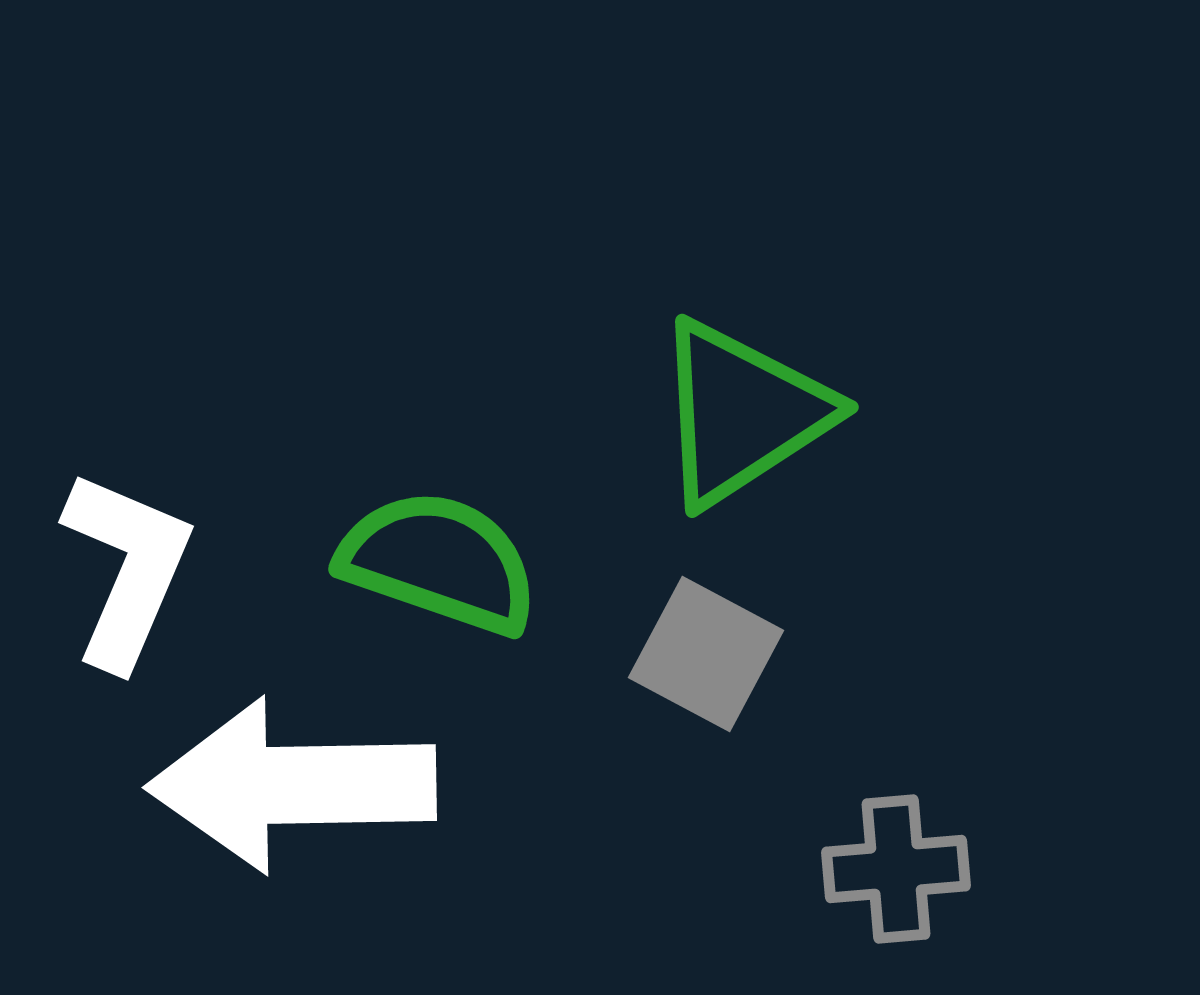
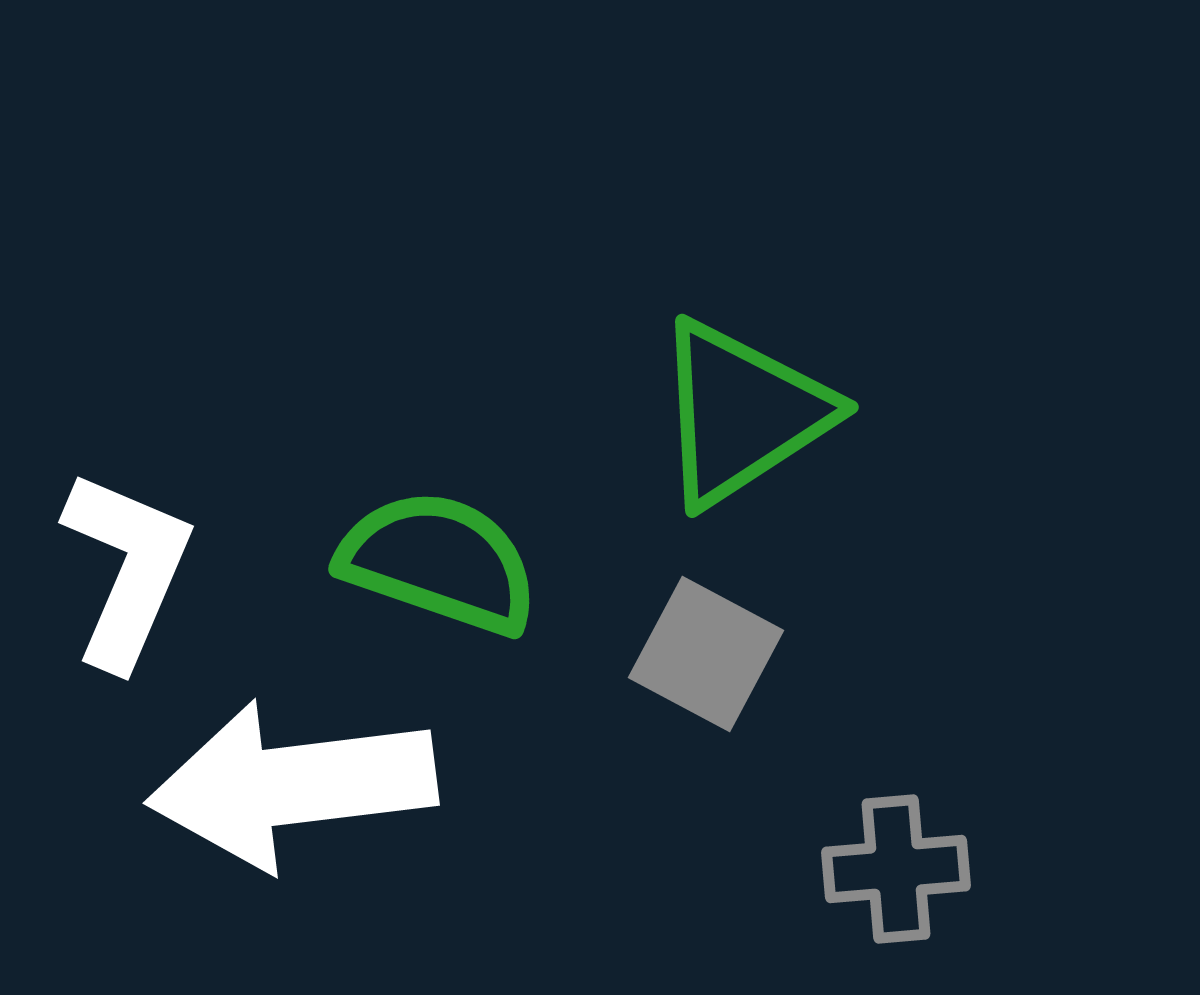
white arrow: rotated 6 degrees counterclockwise
